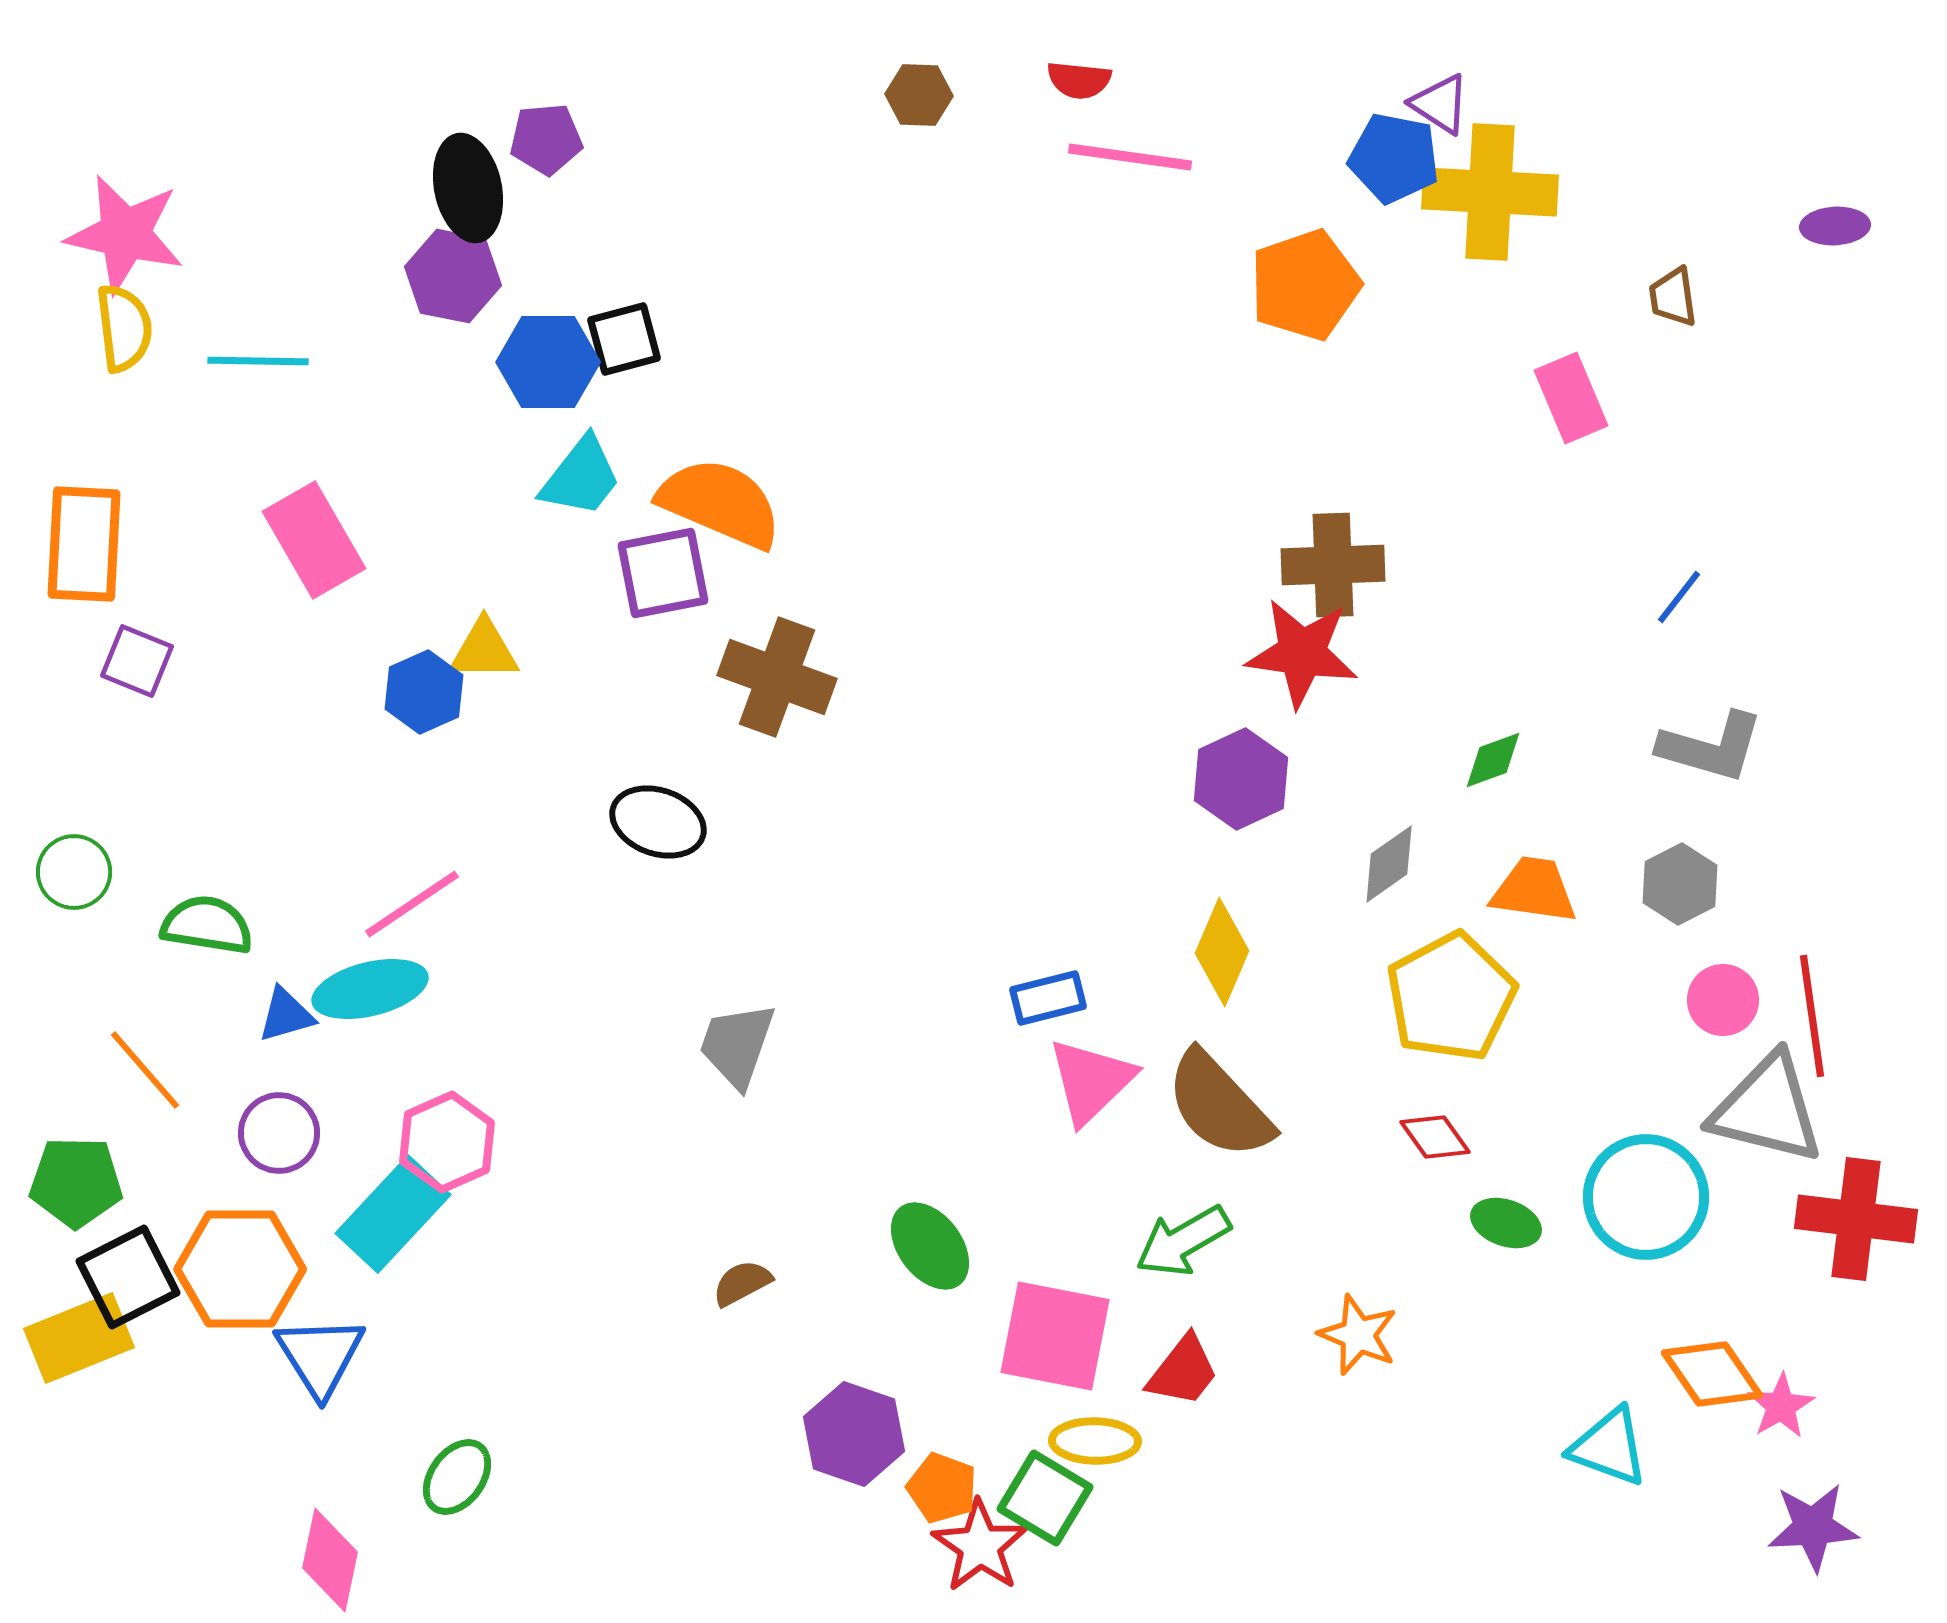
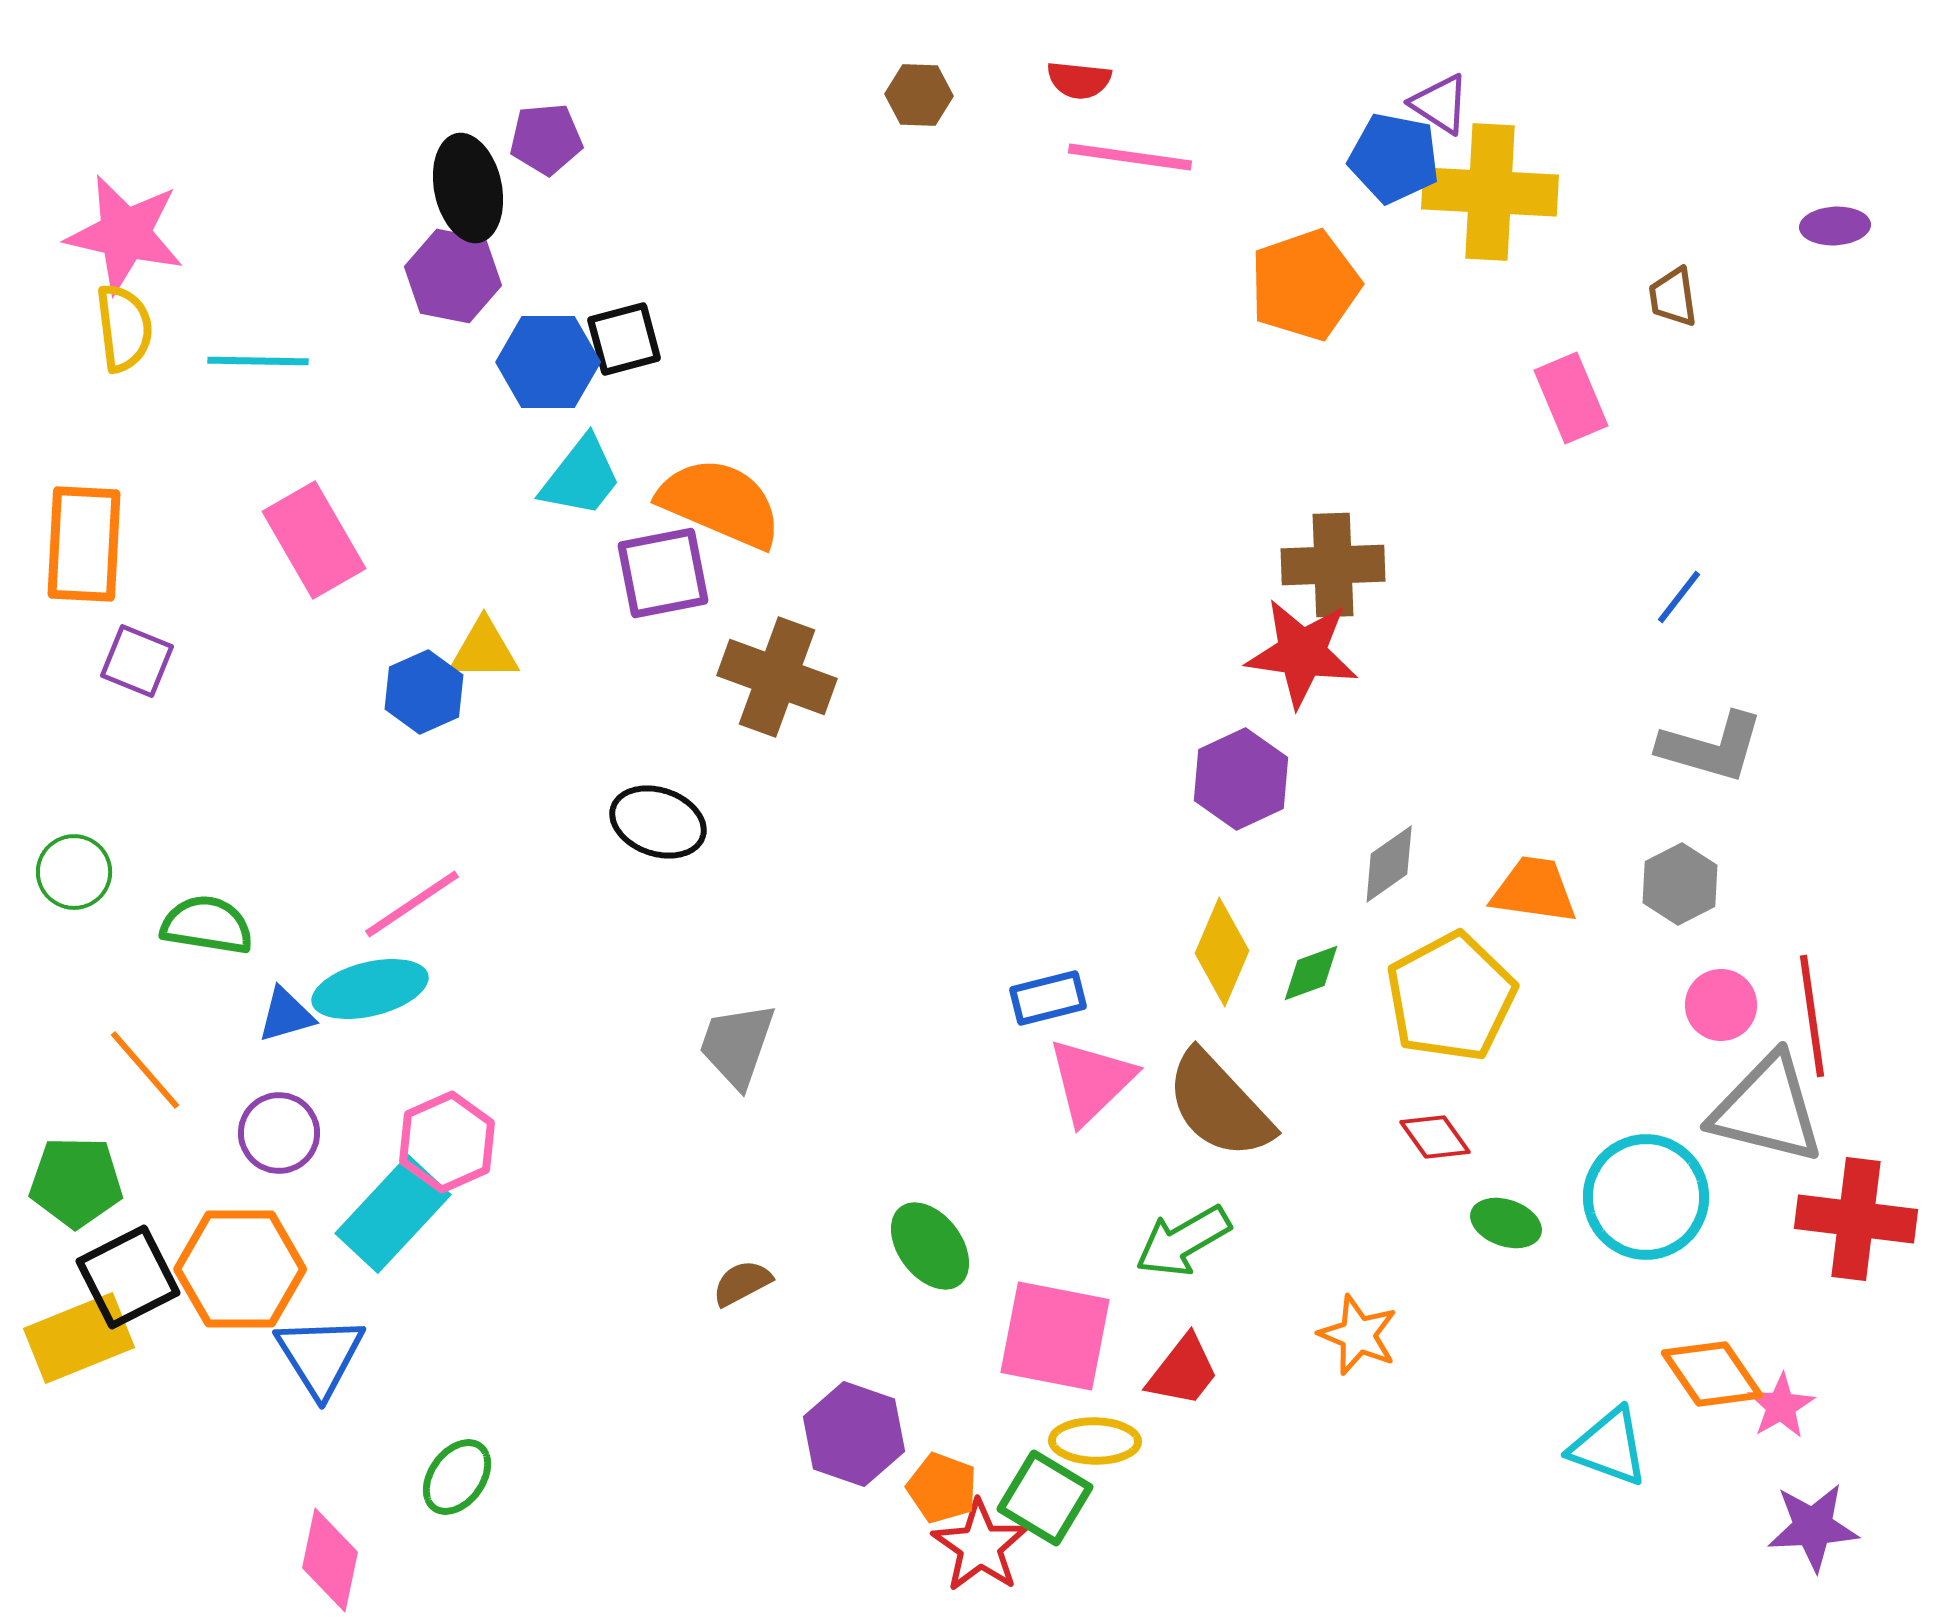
green diamond at (1493, 760): moved 182 px left, 213 px down
pink circle at (1723, 1000): moved 2 px left, 5 px down
